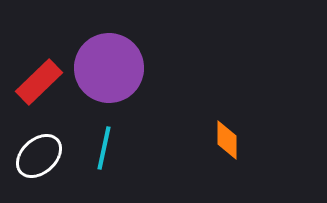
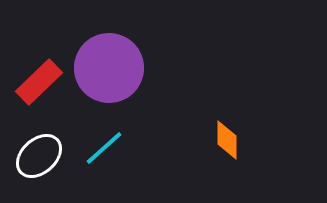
cyan line: rotated 36 degrees clockwise
